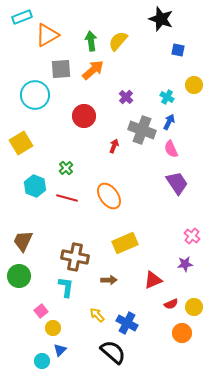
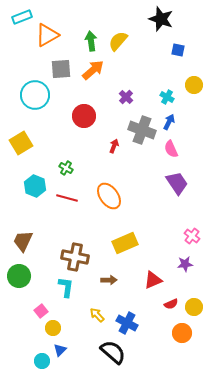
green cross at (66, 168): rotated 16 degrees counterclockwise
